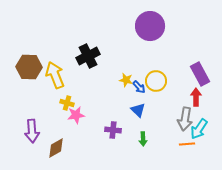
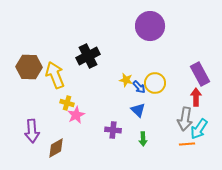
yellow circle: moved 1 px left, 2 px down
pink star: rotated 18 degrees counterclockwise
